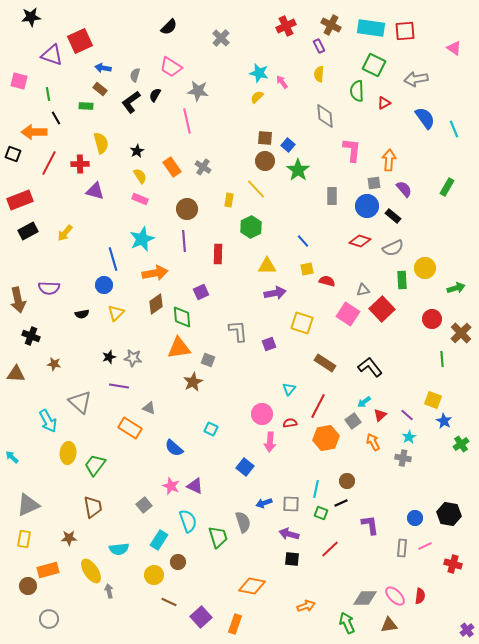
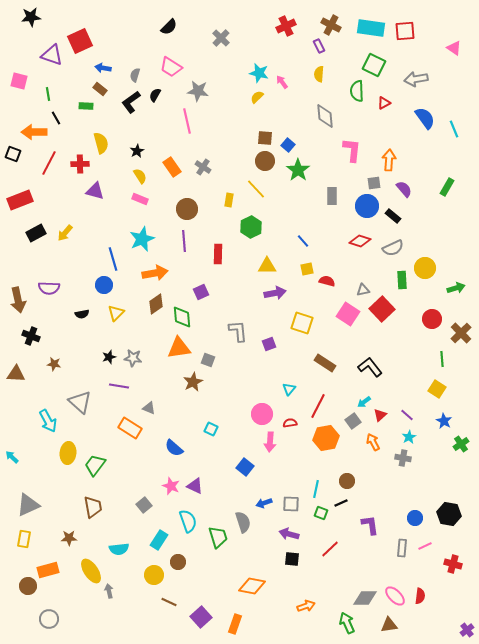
black rectangle at (28, 231): moved 8 px right, 2 px down
yellow square at (433, 400): moved 4 px right, 11 px up; rotated 12 degrees clockwise
